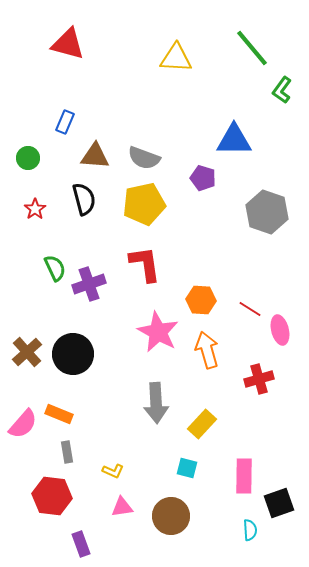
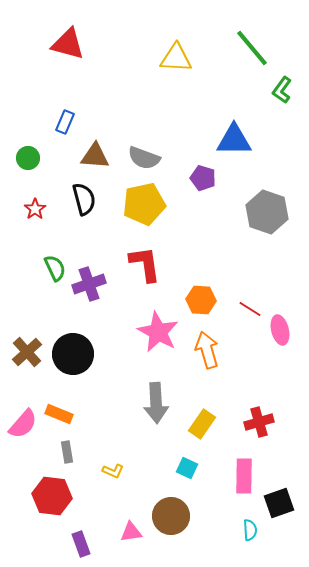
red cross: moved 43 px down
yellow rectangle: rotated 8 degrees counterclockwise
cyan square: rotated 10 degrees clockwise
pink triangle: moved 9 px right, 25 px down
